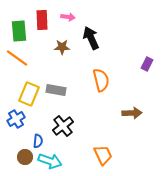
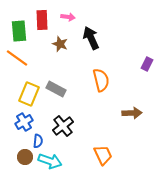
brown star: moved 2 px left, 3 px up; rotated 21 degrees clockwise
gray rectangle: moved 1 px up; rotated 18 degrees clockwise
blue cross: moved 8 px right, 3 px down
